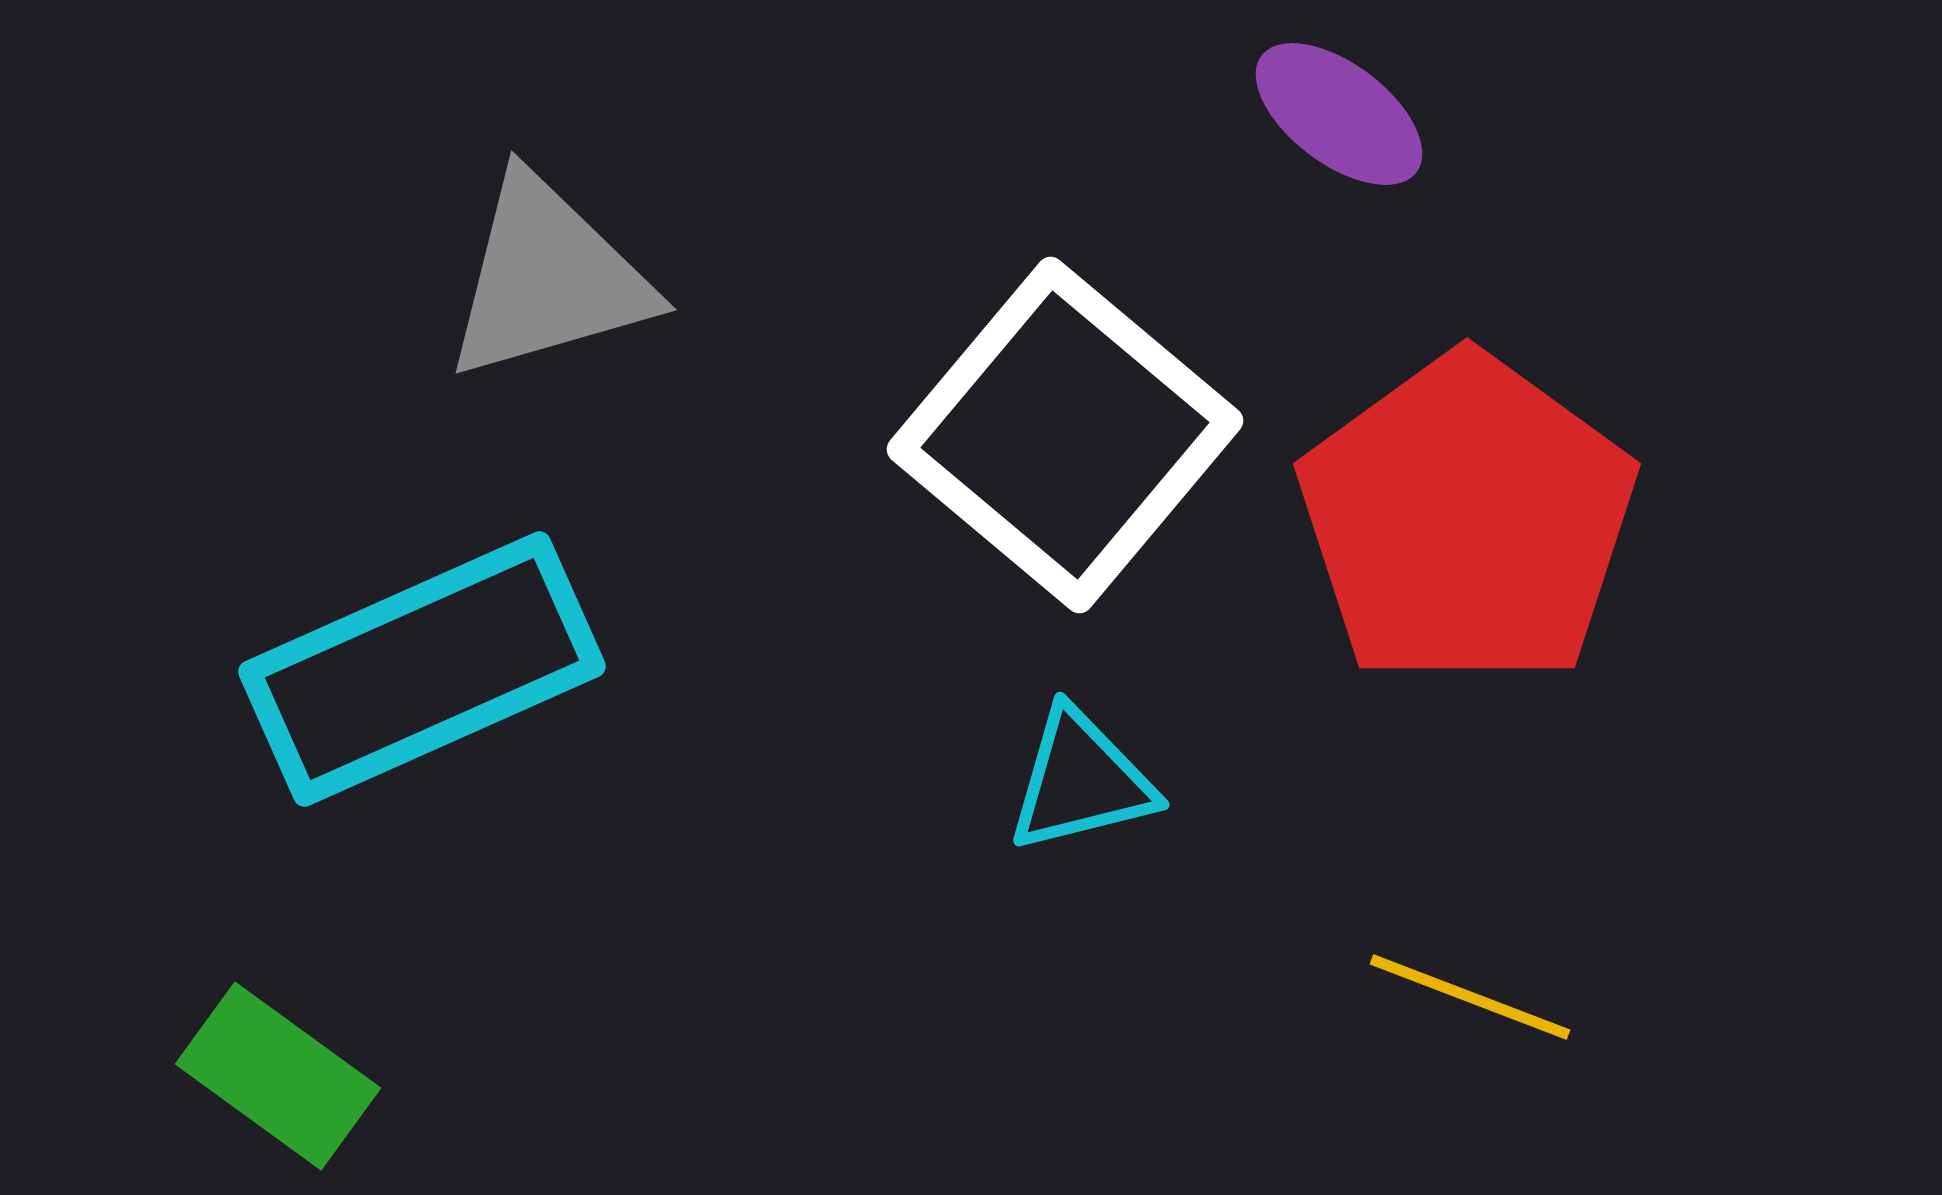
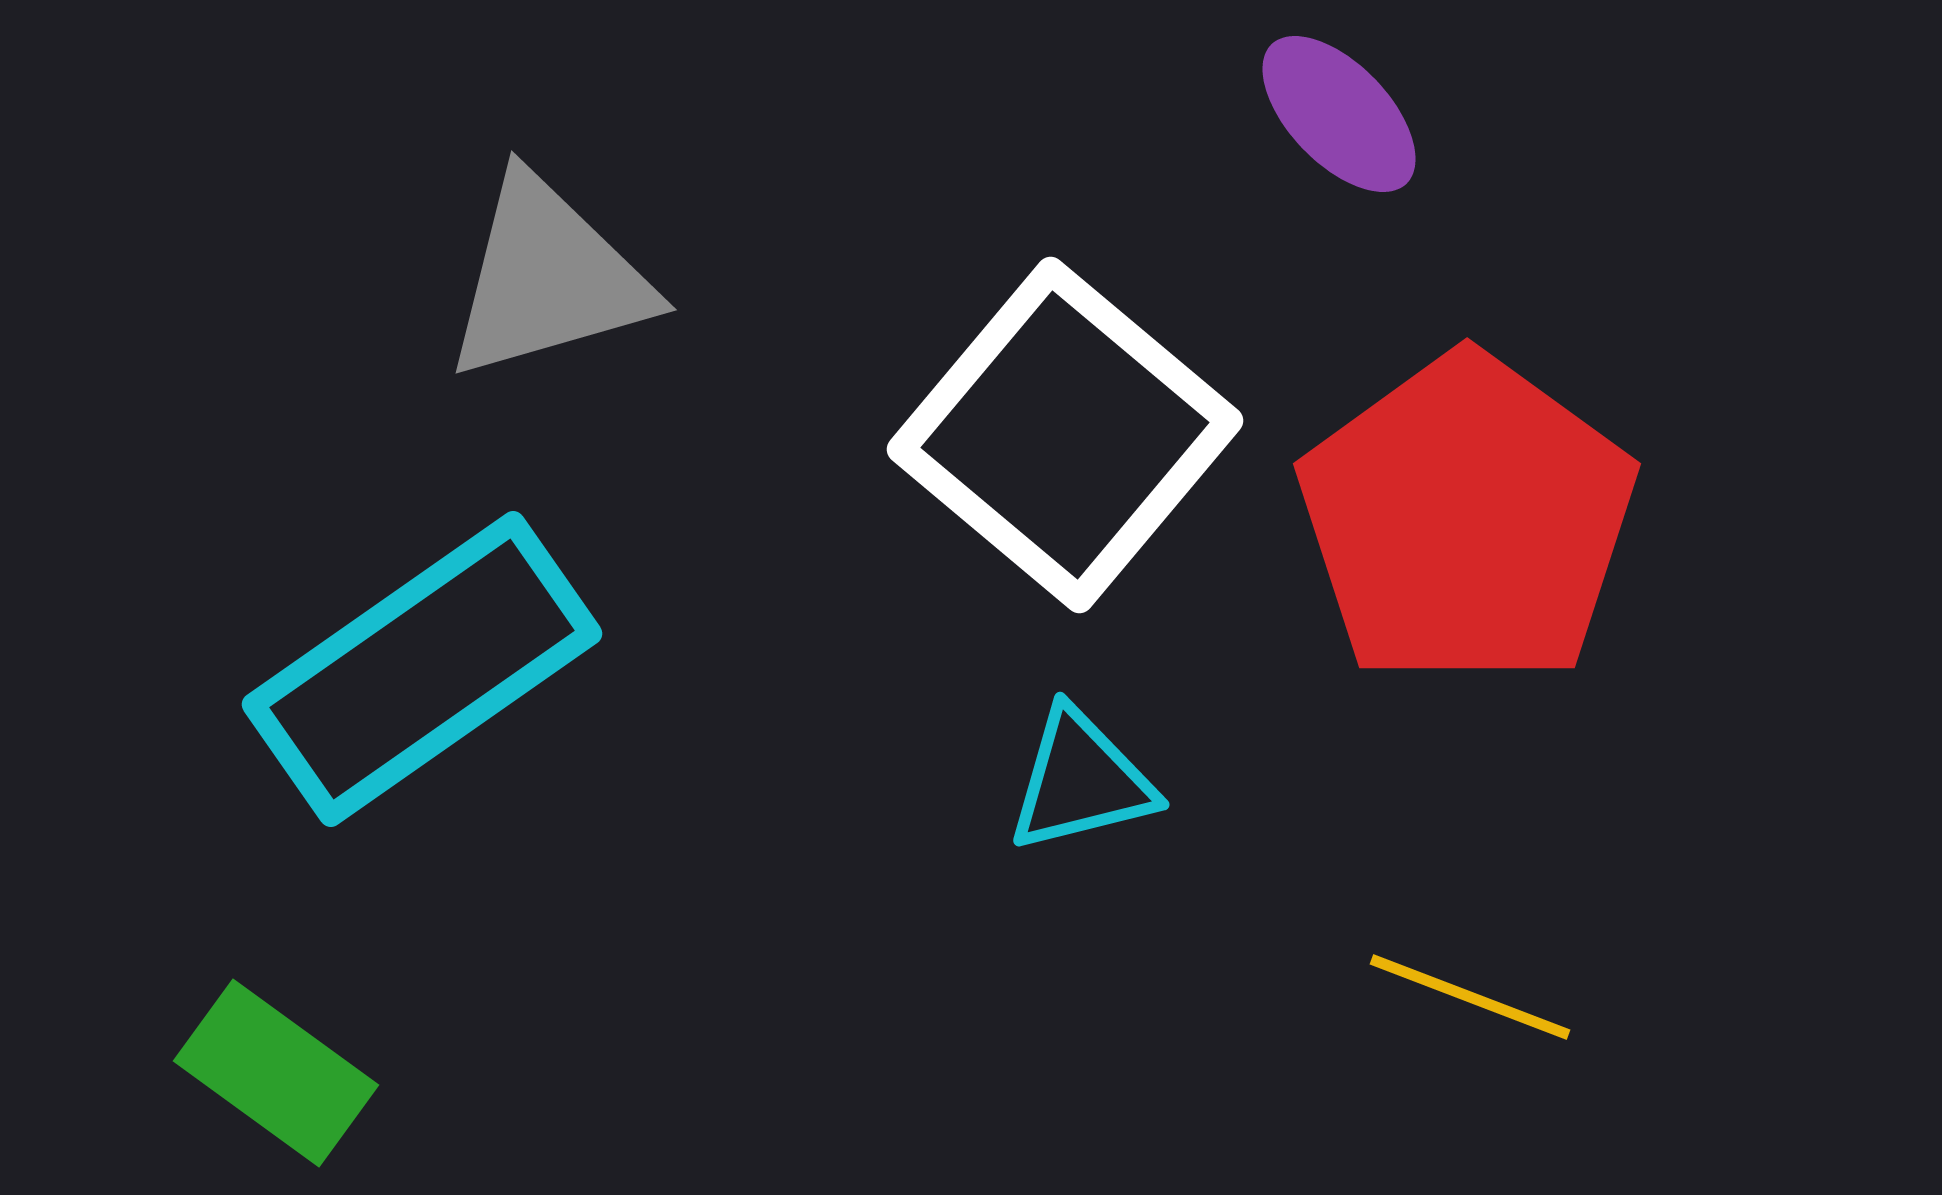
purple ellipse: rotated 9 degrees clockwise
cyan rectangle: rotated 11 degrees counterclockwise
green rectangle: moved 2 px left, 3 px up
